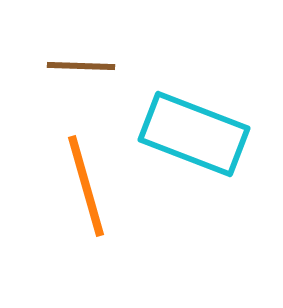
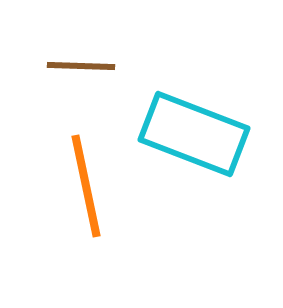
orange line: rotated 4 degrees clockwise
